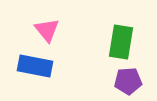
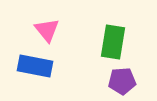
green rectangle: moved 8 px left
purple pentagon: moved 6 px left
